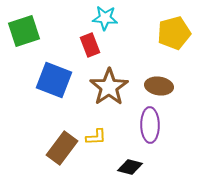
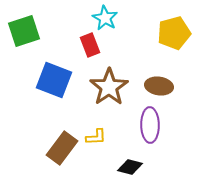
cyan star: rotated 25 degrees clockwise
